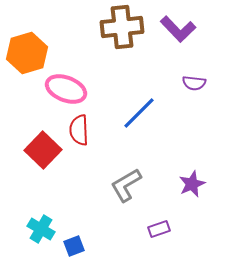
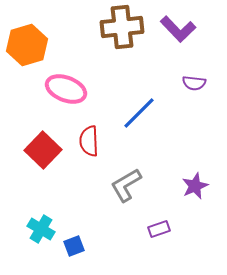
orange hexagon: moved 8 px up
red semicircle: moved 10 px right, 11 px down
purple star: moved 3 px right, 2 px down
